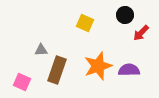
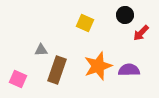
pink square: moved 4 px left, 3 px up
